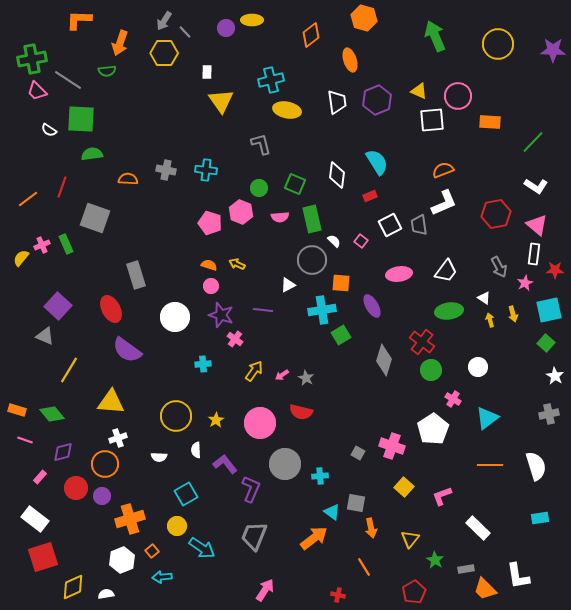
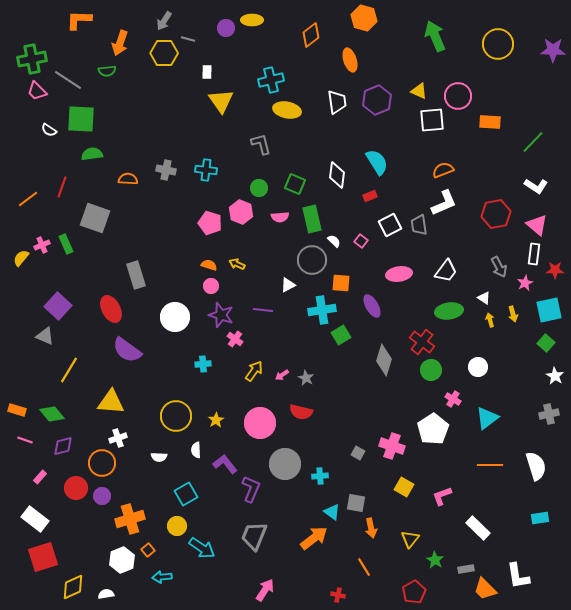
gray line at (185, 32): moved 3 px right, 7 px down; rotated 32 degrees counterclockwise
purple diamond at (63, 452): moved 6 px up
orange circle at (105, 464): moved 3 px left, 1 px up
yellow square at (404, 487): rotated 12 degrees counterclockwise
orange square at (152, 551): moved 4 px left, 1 px up
